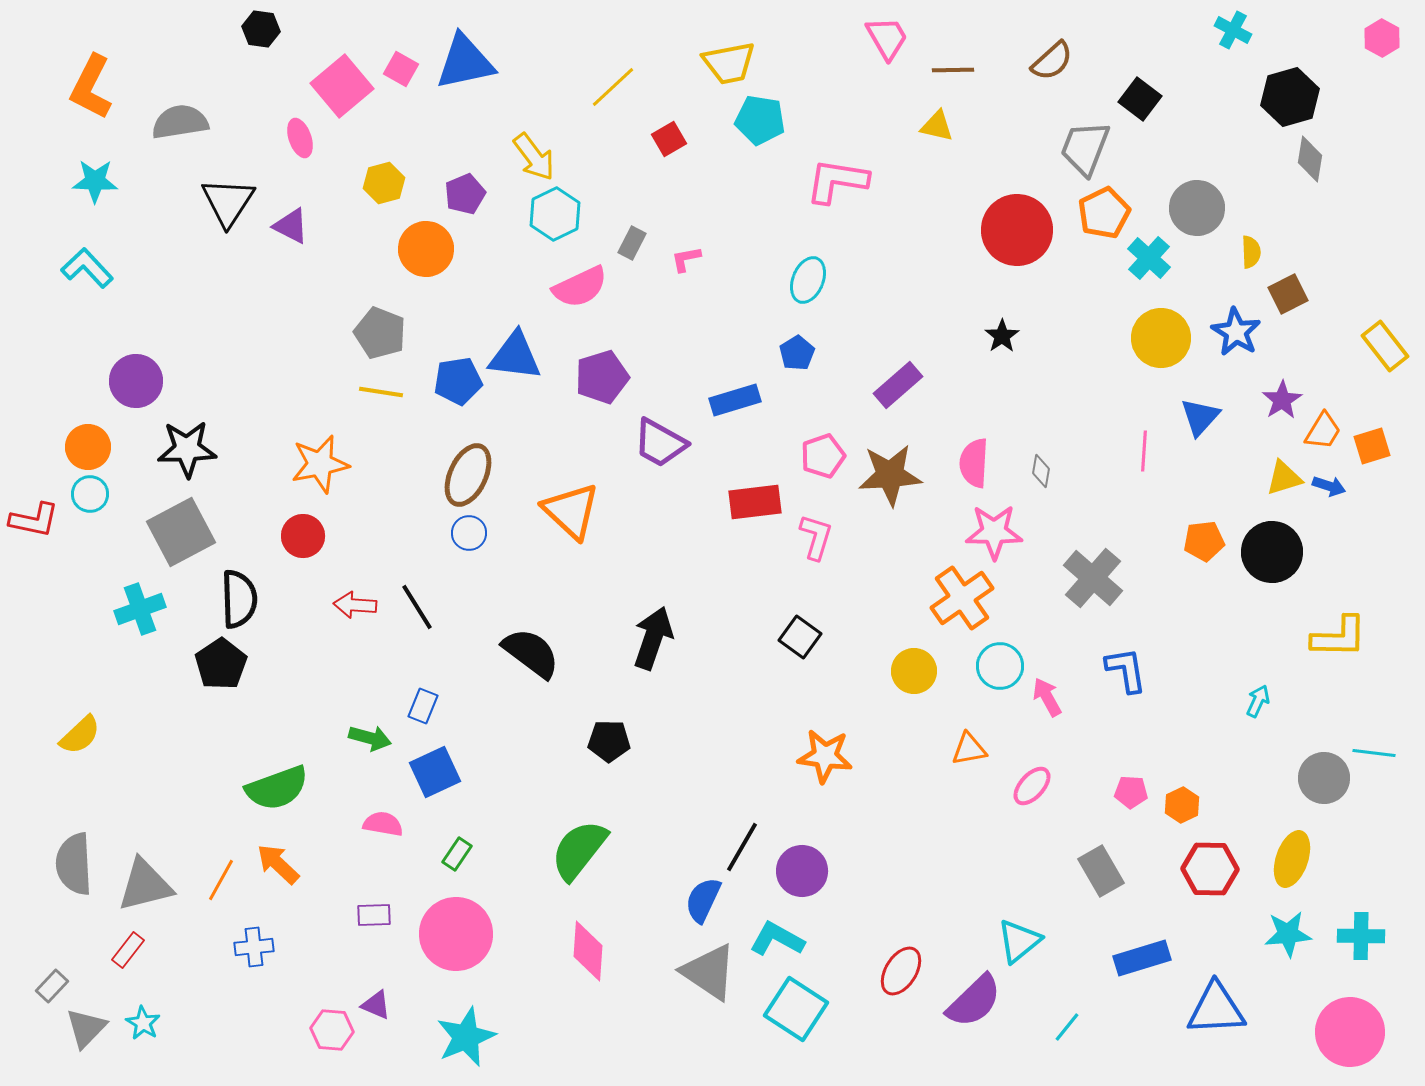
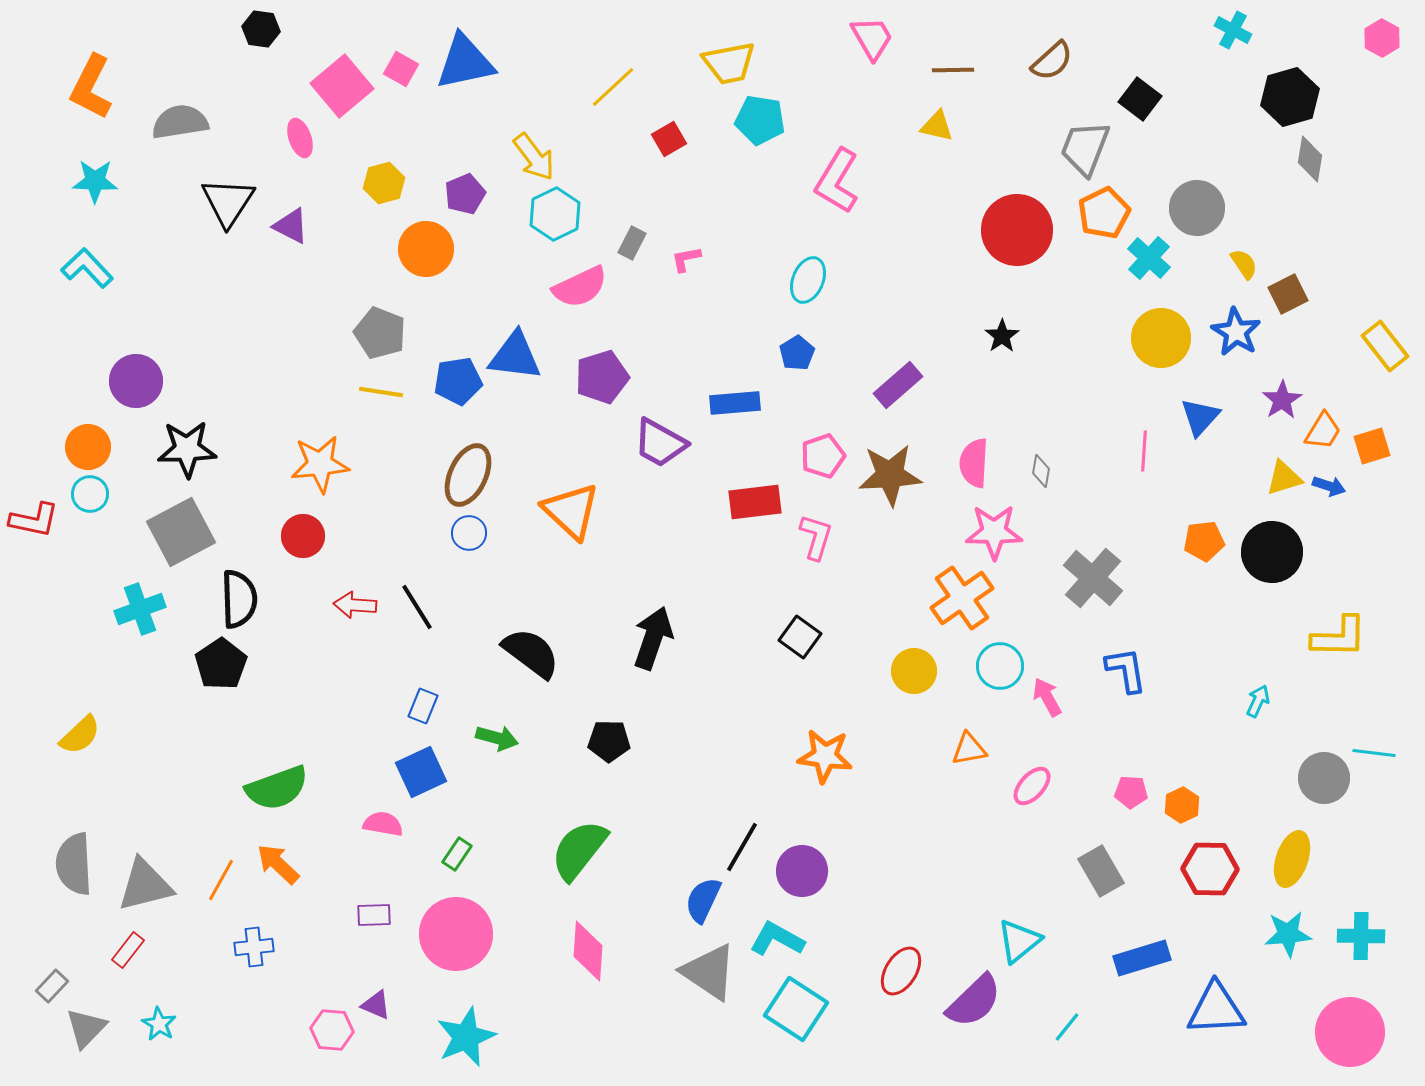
pink trapezoid at (887, 38): moved 15 px left
pink L-shape at (837, 181): rotated 68 degrees counterclockwise
yellow semicircle at (1251, 252): moved 7 px left, 12 px down; rotated 32 degrees counterclockwise
blue rectangle at (735, 400): moved 3 px down; rotated 12 degrees clockwise
orange star at (320, 464): rotated 6 degrees clockwise
green arrow at (370, 738): moved 127 px right
blue square at (435, 772): moved 14 px left
cyan star at (143, 1023): moved 16 px right, 1 px down
